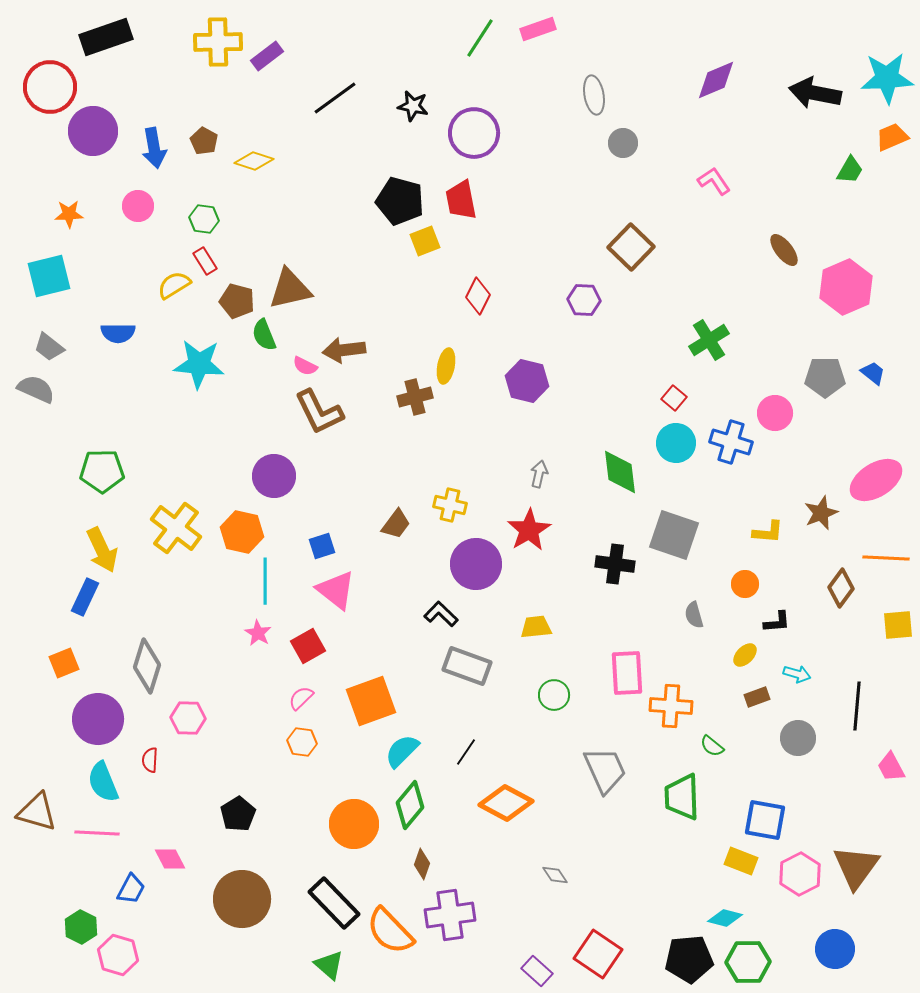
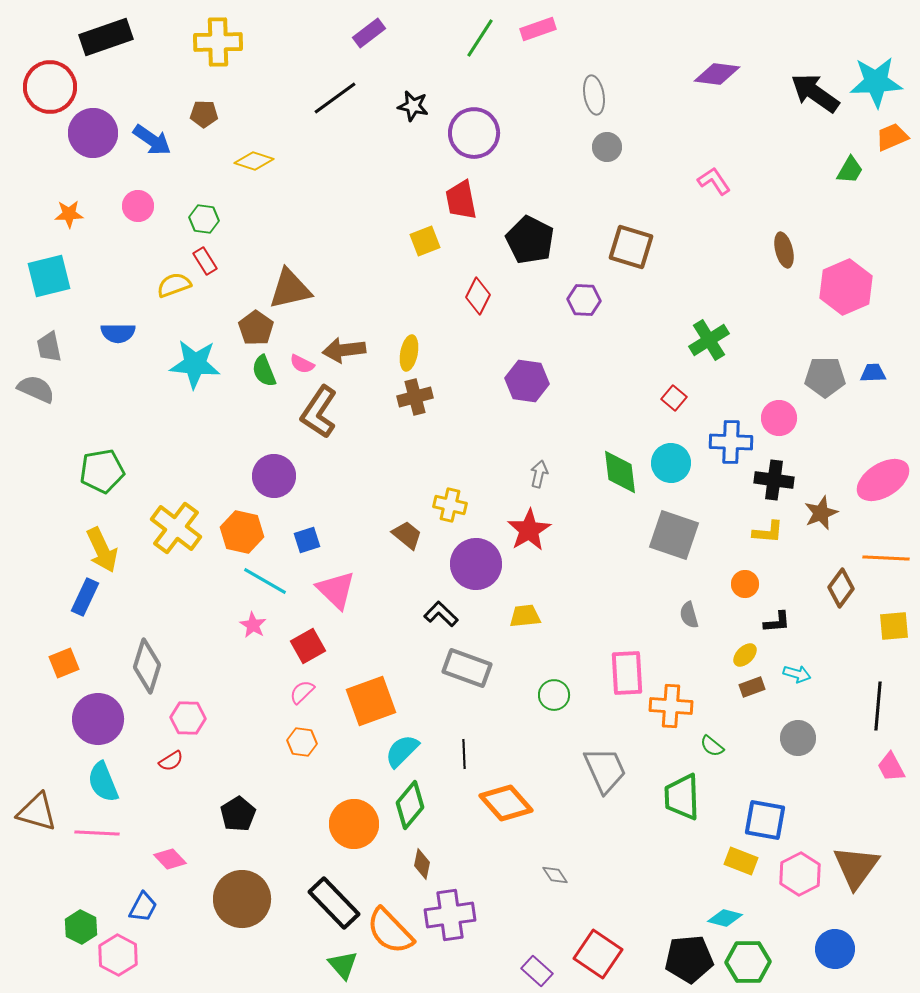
purple rectangle at (267, 56): moved 102 px right, 23 px up
cyan star at (887, 78): moved 11 px left, 4 px down
purple diamond at (716, 80): moved 1 px right, 6 px up; rotated 30 degrees clockwise
black arrow at (815, 93): rotated 24 degrees clockwise
purple circle at (93, 131): moved 2 px down
brown pentagon at (204, 141): moved 27 px up; rotated 28 degrees counterclockwise
gray circle at (623, 143): moved 16 px left, 4 px down
blue arrow at (154, 148): moved 2 px left, 8 px up; rotated 45 degrees counterclockwise
black pentagon at (400, 201): moved 130 px right, 39 px down; rotated 12 degrees clockwise
brown square at (631, 247): rotated 27 degrees counterclockwise
brown ellipse at (784, 250): rotated 24 degrees clockwise
yellow semicircle at (174, 285): rotated 12 degrees clockwise
brown pentagon at (237, 301): moved 19 px right, 27 px down; rotated 20 degrees clockwise
green semicircle at (264, 335): moved 36 px down
gray trapezoid at (49, 347): rotated 40 degrees clockwise
cyan star at (199, 364): moved 4 px left
pink semicircle at (305, 366): moved 3 px left, 2 px up
yellow ellipse at (446, 366): moved 37 px left, 13 px up
blue trapezoid at (873, 373): rotated 40 degrees counterclockwise
purple hexagon at (527, 381): rotated 6 degrees counterclockwise
brown L-shape at (319, 412): rotated 60 degrees clockwise
pink circle at (775, 413): moved 4 px right, 5 px down
blue cross at (731, 442): rotated 15 degrees counterclockwise
cyan circle at (676, 443): moved 5 px left, 20 px down
green pentagon at (102, 471): rotated 9 degrees counterclockwise
pink ellipse at (876, 480): moved 7 px right
brown trapezoid at (396, 524): moved 11 px right, 11 px down; rotated 88 degrees counterclockwise
blue square at (322, 546): moved 15 px left, 6 px up
black cross at (615, 564): moved 159 px right, 84 px up
cyan line at (265, 581): rotated 60 degrees counterclockwise
pink triangle at (336, 590): rotated 6 degrees clockwise
gray semicircle at (694, 615): moved 5 px left
yellow square at (898, 625): moved 4 px left, 1 px down
yellow trapezoid at (536, 627): moved 11 px left, 11 px up
pink star at (258, 633): moved 5 px left, 8 px up
gray rectangle at (467, 666): moved 2 px down
brown rectangle at (757, 697): moved 5 px left, 10 px up
pink semicircle at (301, 698): moved 1 px right, 6 px up
black line at (857, 706): moved 21 px right
black line at (466, 752): moved 2 px left, 2 px down; rotated 36 degrees counterclockwise
red semicircle at (150, 760): moved 21 px right, 1 px down; rotated 125 degrees counterclockwise
orange diamond at (506, 803): rotated 20 degrees clockwise
pink diamond at (170, 859): rotated 16 degrees counterclockwise
brown diamond at (422, 864): rotated 8 degrees counterclockwise
blue trapezoid at (131, 889): moved 12 px right, 18 px down
pink hexagon at (118, 955): rotated 12 degrees clockwise
green triangle at (329, 965): moved 14 px right; rotated 8 degrees clockwise
